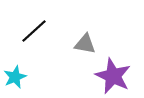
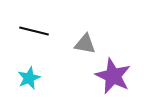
black line: rotated 56 degrees clockwise
cyan star: moved 14 px right, 1 px down
